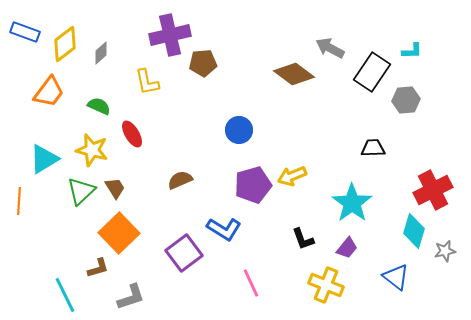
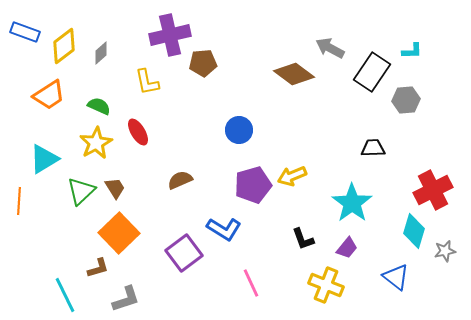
yellow diamond: moved 1 px left, 2 px down
orange trapezoid: moved 3 px down; rotated 20 degrees clockwise
red ellipse: moved 6 px right, 2 px up
yellow star: moved 4 px right, 7 px up; rotated 28 degrees clockwise
gray L-shape: moved 5 px left, 2 px down
